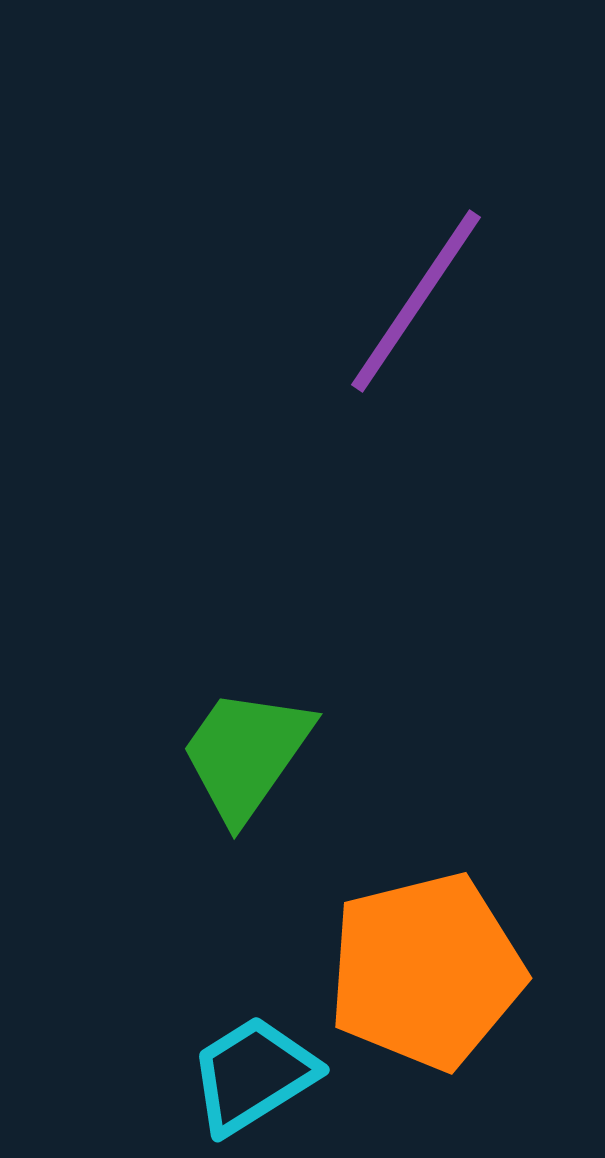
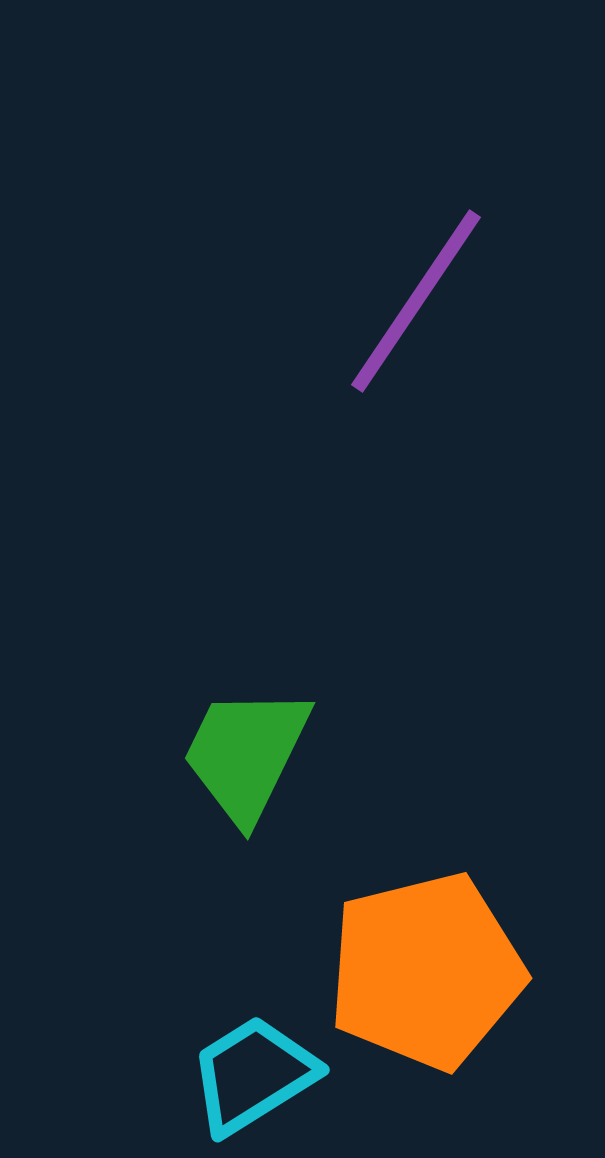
green trapezoid: rotated 9 degrees counterclockwise
